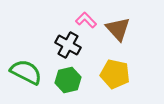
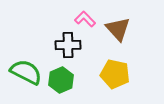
pink L-shape: moved 1 px left, 1 px up
black cross: rotated 30 degrees counterclockwise
green hexagon: moved 7 px left; rotated 10 degrees counterclockwise
